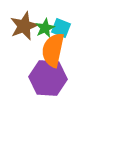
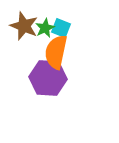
brown star: rotated 28 degrees counterclockwise
orange semicircle: moved 3 px right, 2 px down
